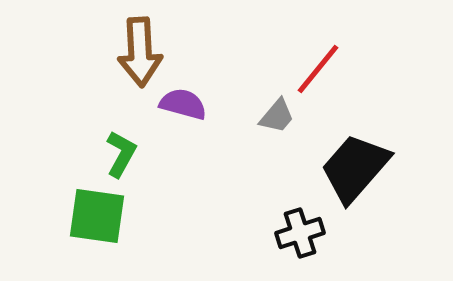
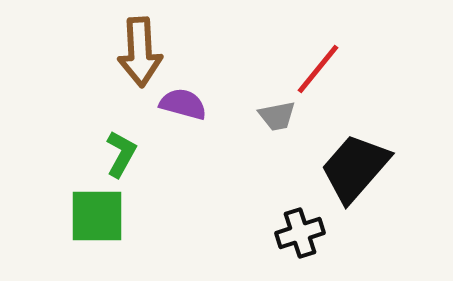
gray trapezoid: rotated 39 degrees clockwise
green square: rotated 8 degrees counterclockwise
